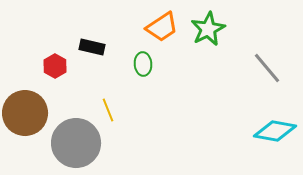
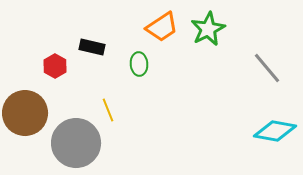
green ellipse: moved 4 px left
